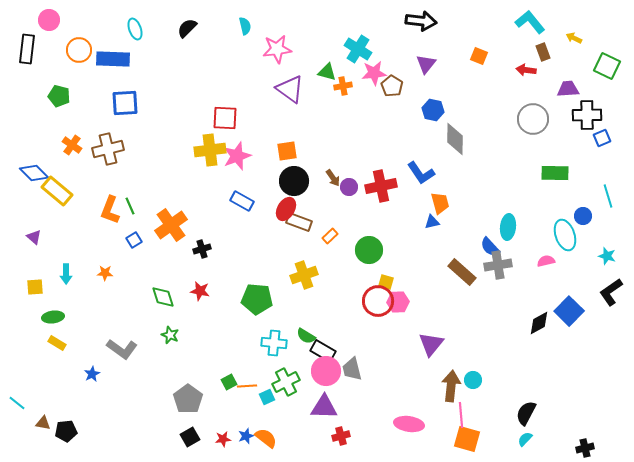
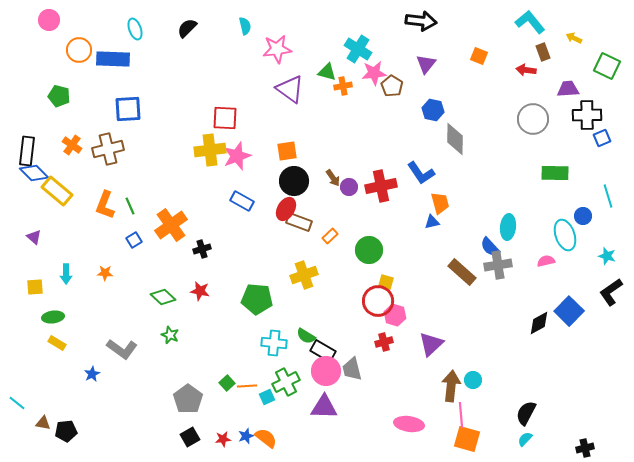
black rectangle at (27, 49): moved 102 px down
blue square at (125, 103): moved 3 px right, 6 px down
orange L-shape at (110, 210): moved 5 px left, 5 px up
green diamond at (163, 297): rotated 30 degrees counterclockwise
pink hexagon at (398, 302): moved 3 px left, 13 px down; rotated 20 degrees clockwise
purple triangle at (431, 344): rotated 8 degrees clockwise
green square at (229, 382): moved 2 px left, 1 px down; rotated 14 degrees counterclockwise
red cross at (341, 436): moved 43 px right, 94 px up
